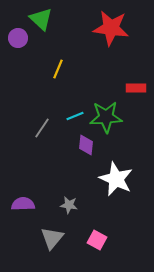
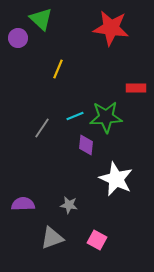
gray triangle: rotated 30 degrees clockwise
